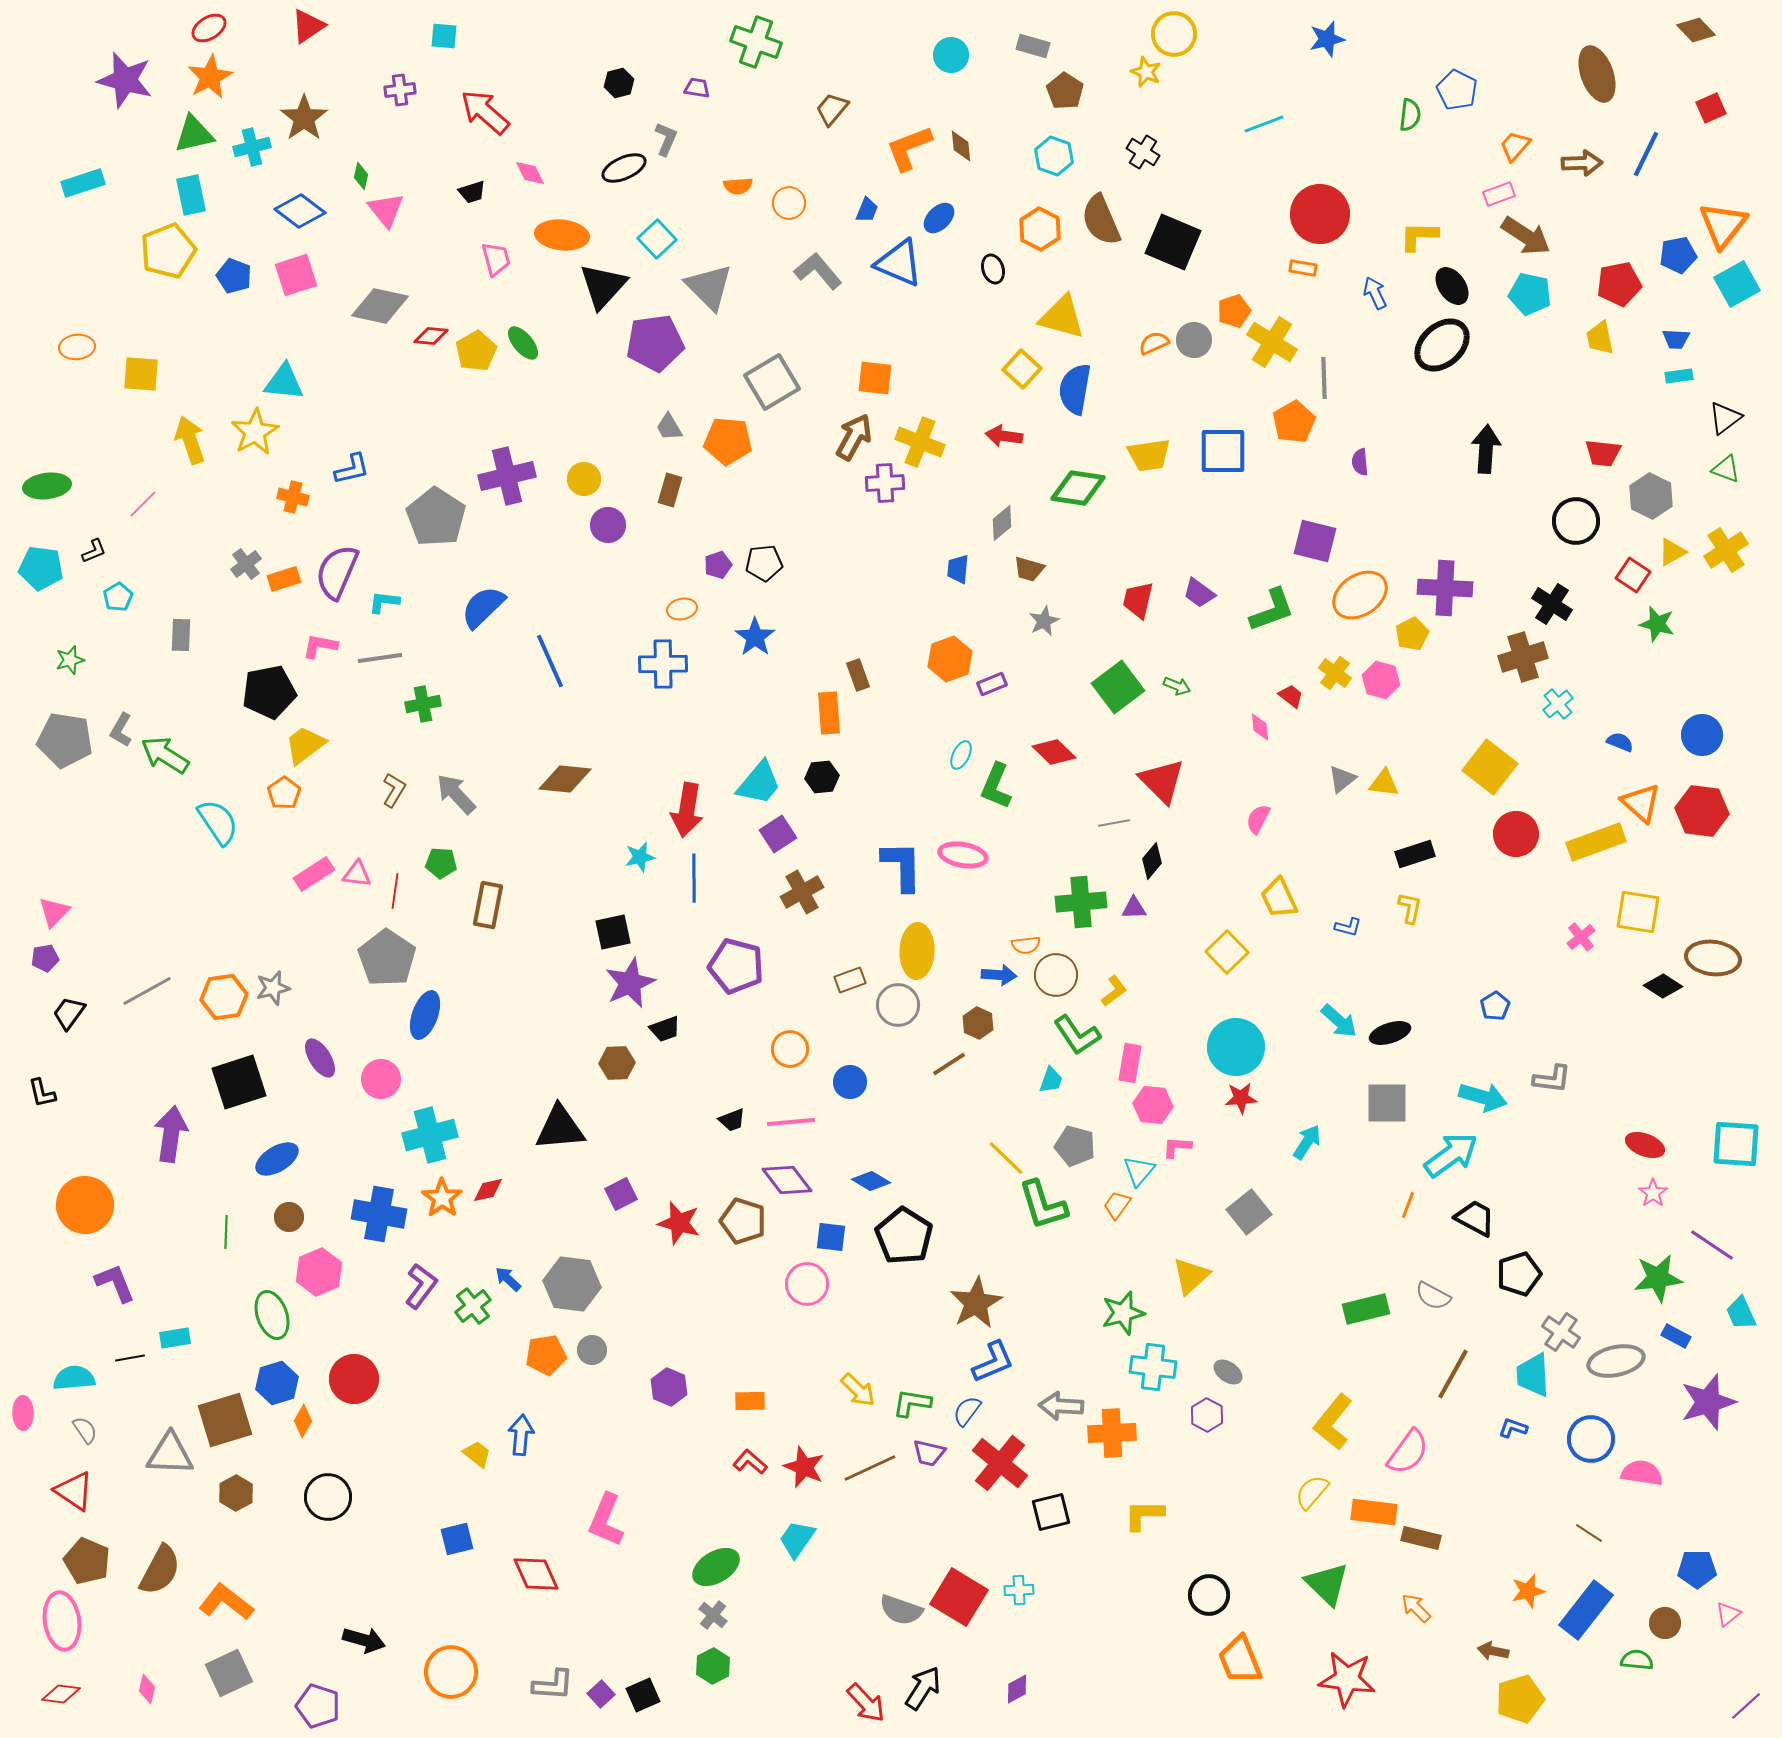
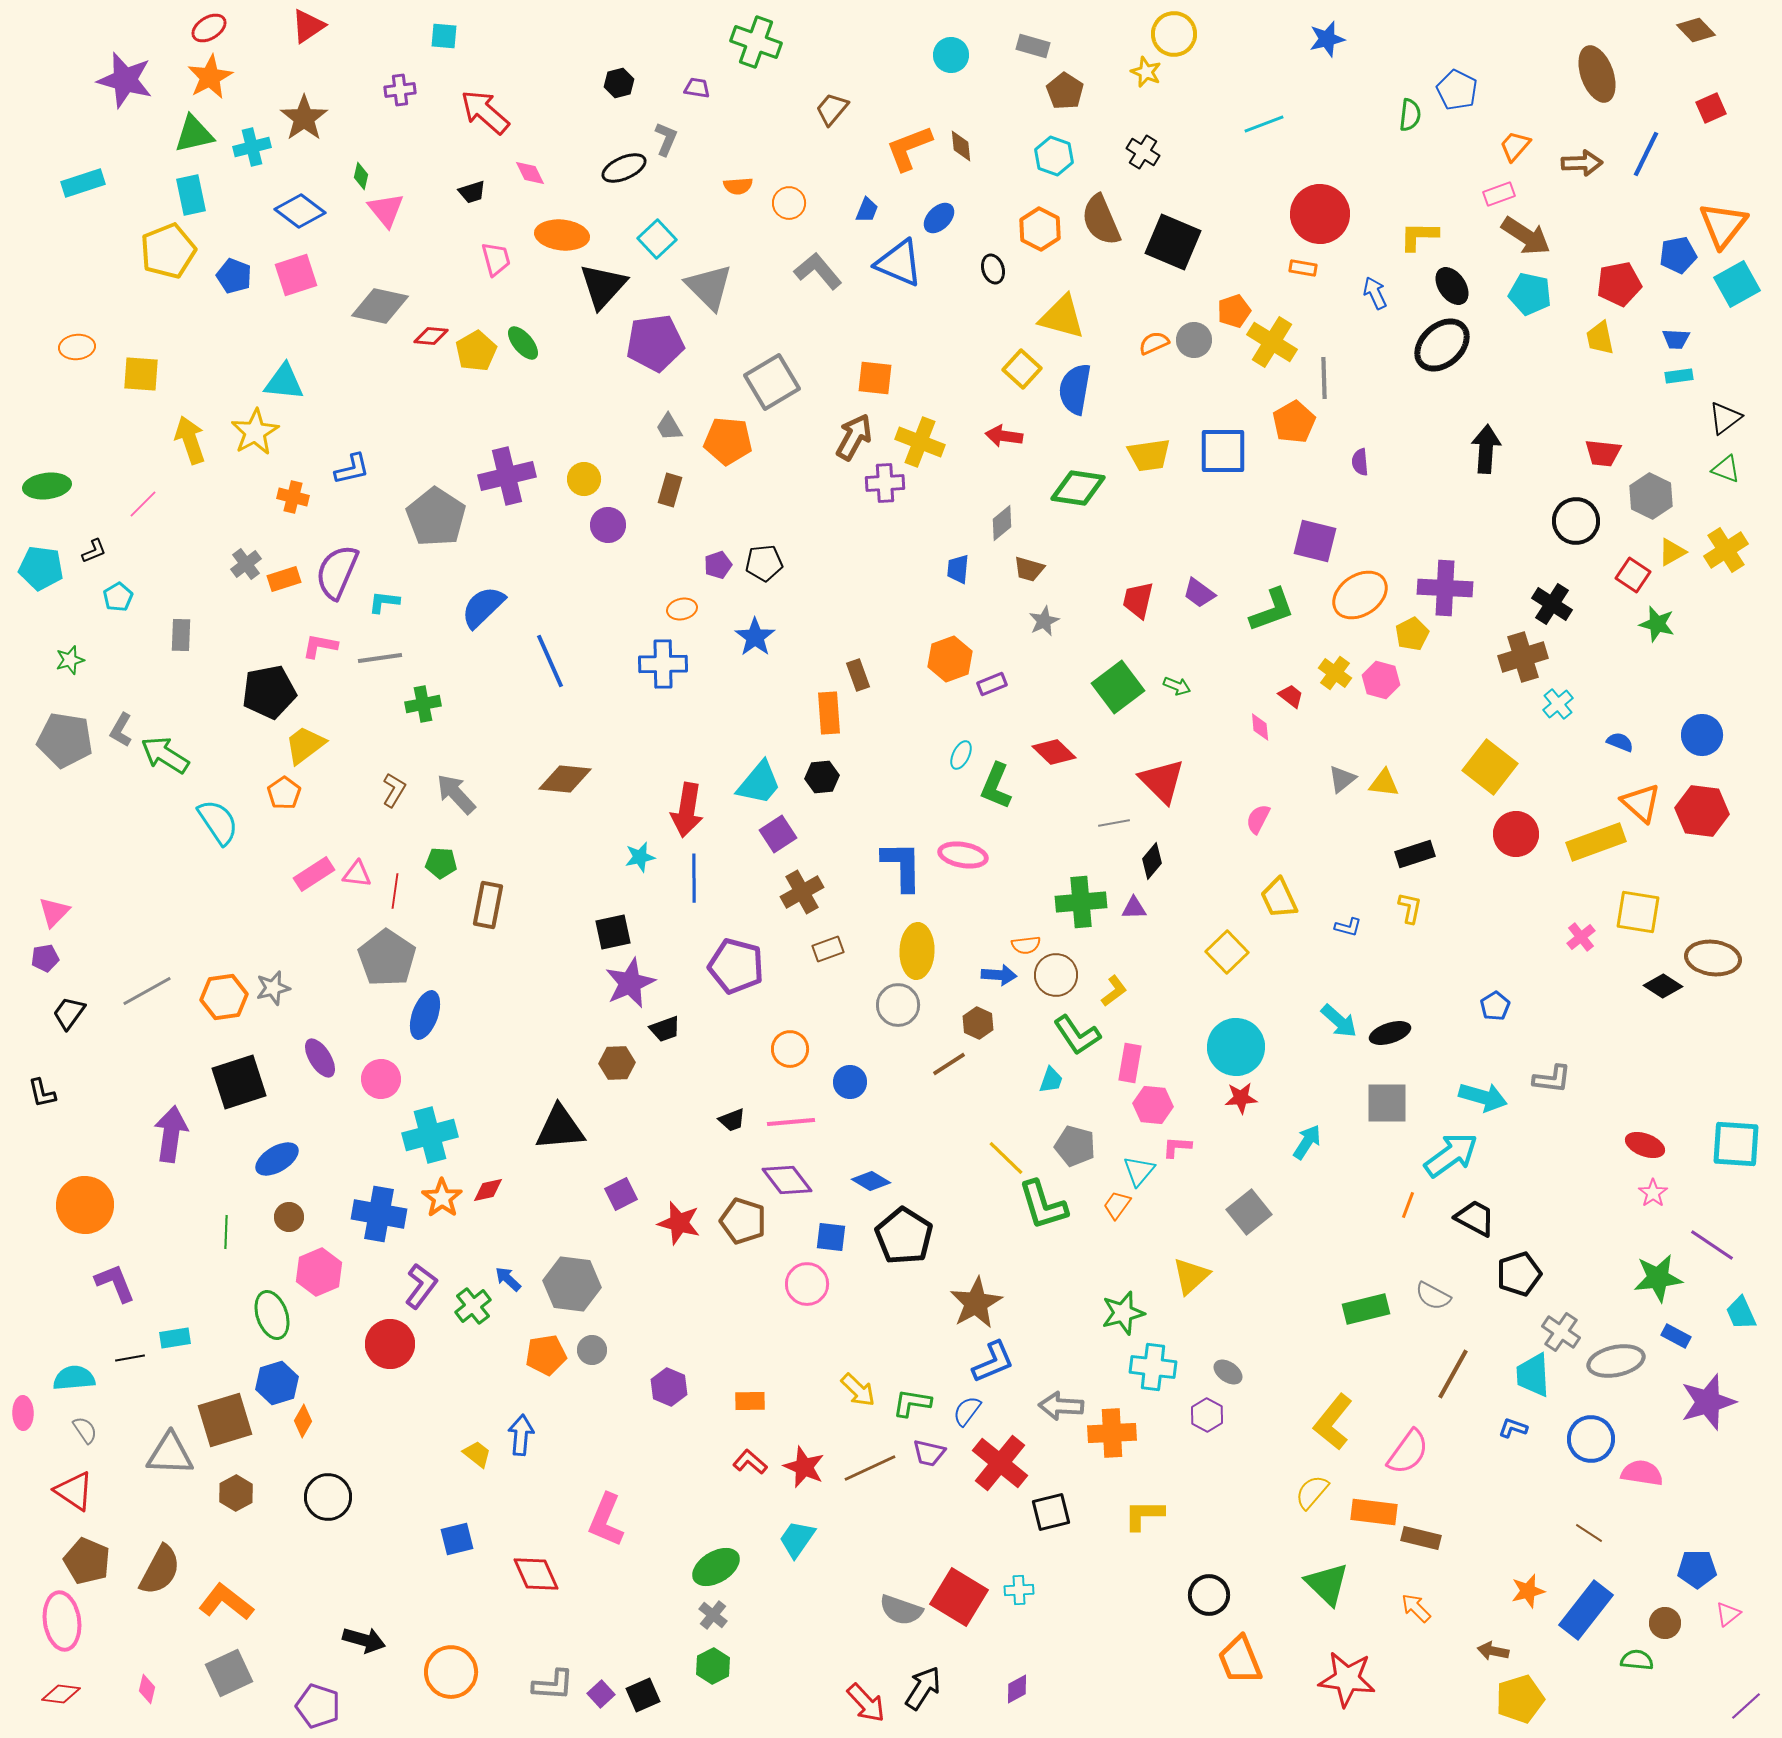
brown rectangle at (850, 980): moved 22 px left, 31 px up
red circle at (354, 1379): moved 36 px right, 35 px up
